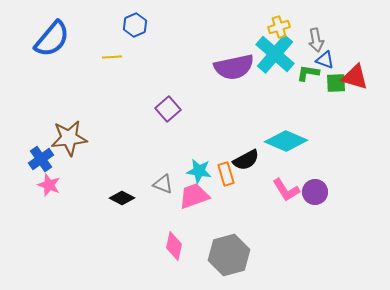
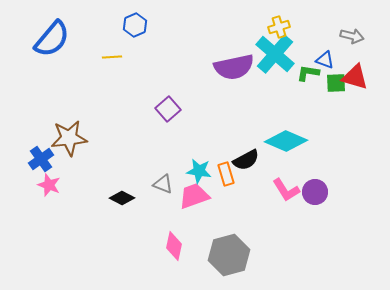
gray arrow: moved 36 px right, 4 px up; rotated 65 degrees counterclockwise
